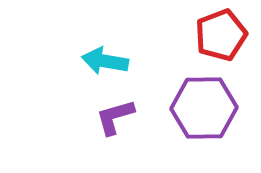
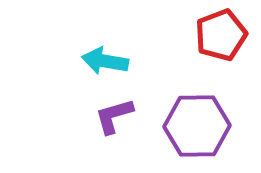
purple hexagon: moved 7 px left, 18 px down
purple L-shape: moved 1 px left, 1 px up
